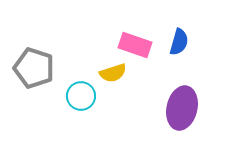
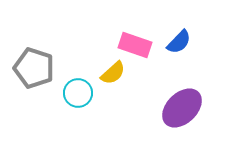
blue semicircle: rotated 28 degrees clockwise
yellow semicircle: rotated 24 degrees counterclockwise
cyan circle: moved 3 px left, 3 px up
purple ellipse: rotated 33 degrees clockwise
